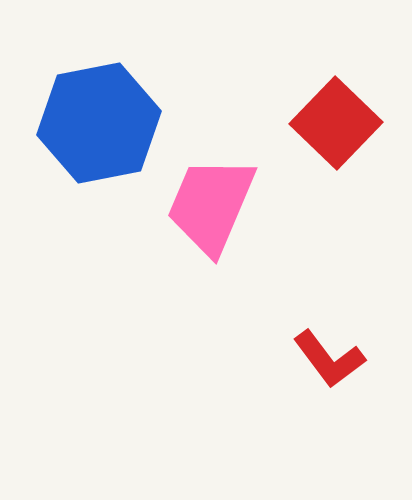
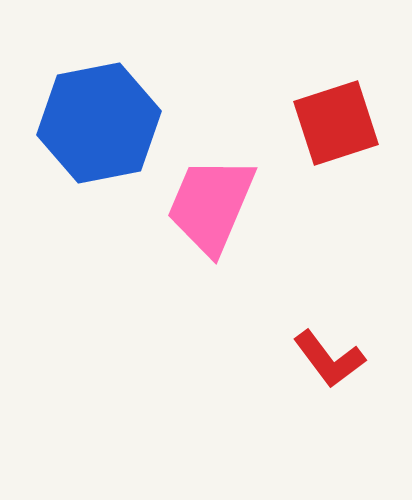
red square: rotated 28 degrees clockwise
